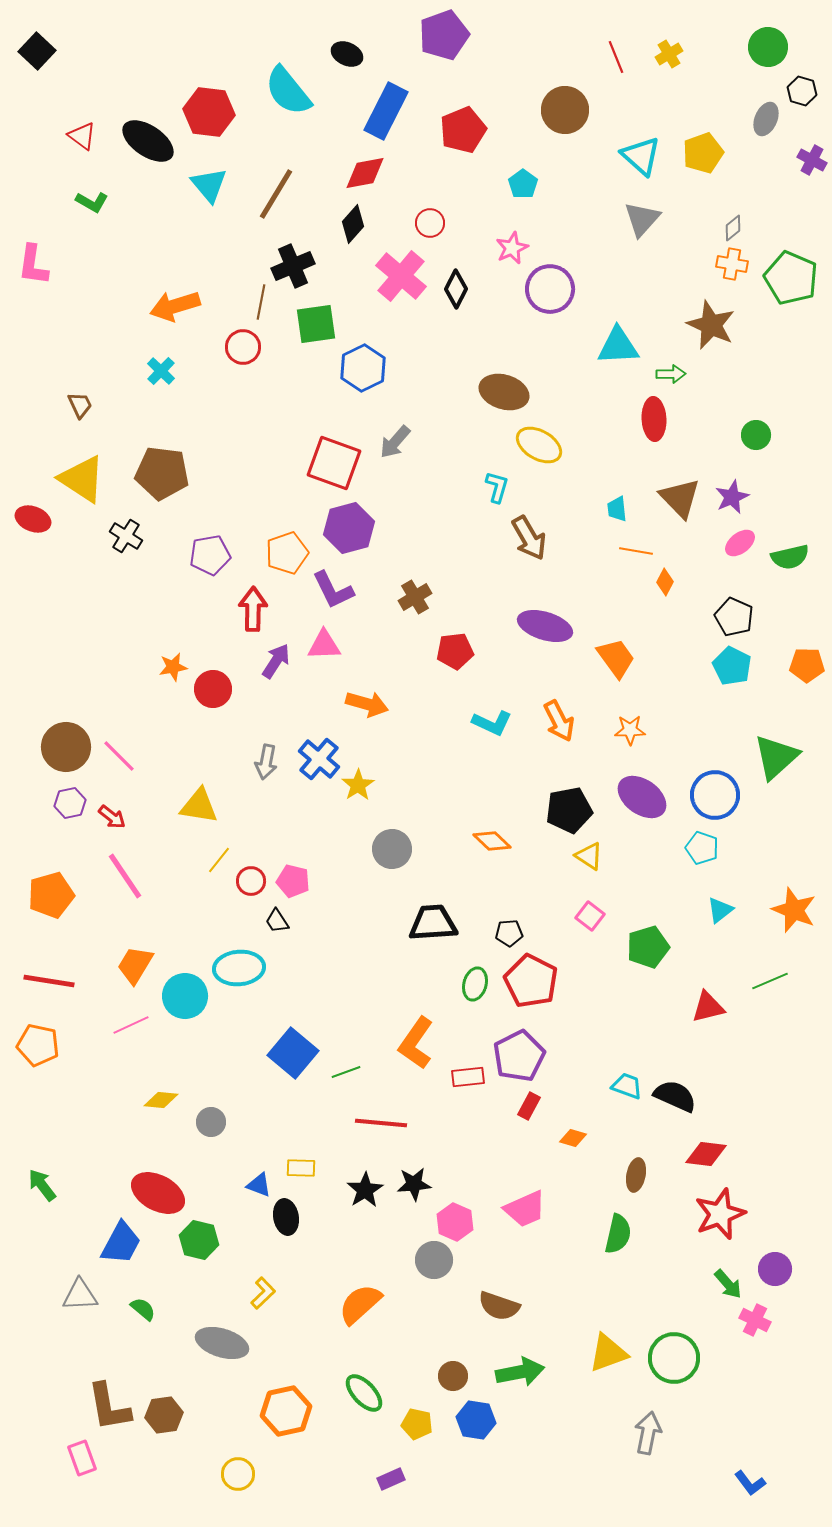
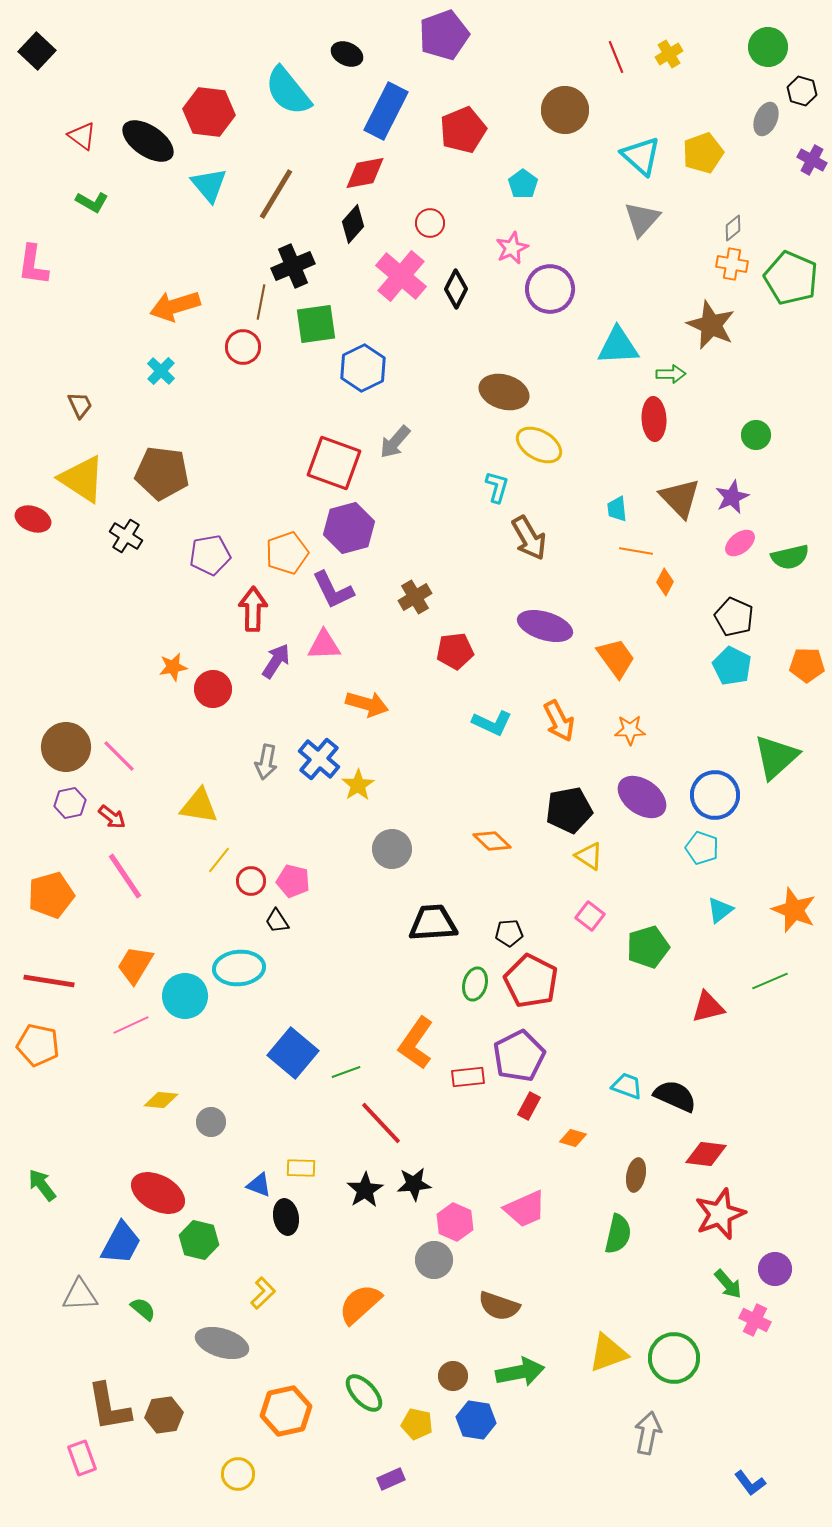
red line at (381, 1123): rotated 42 degrees clockwise
